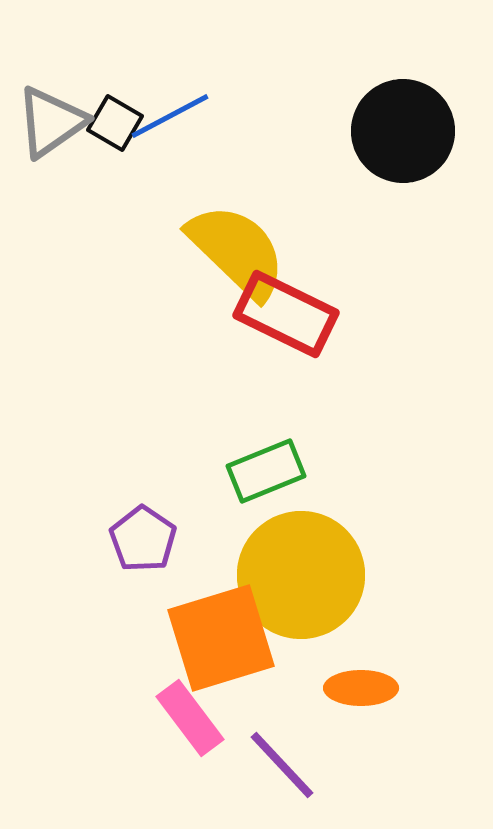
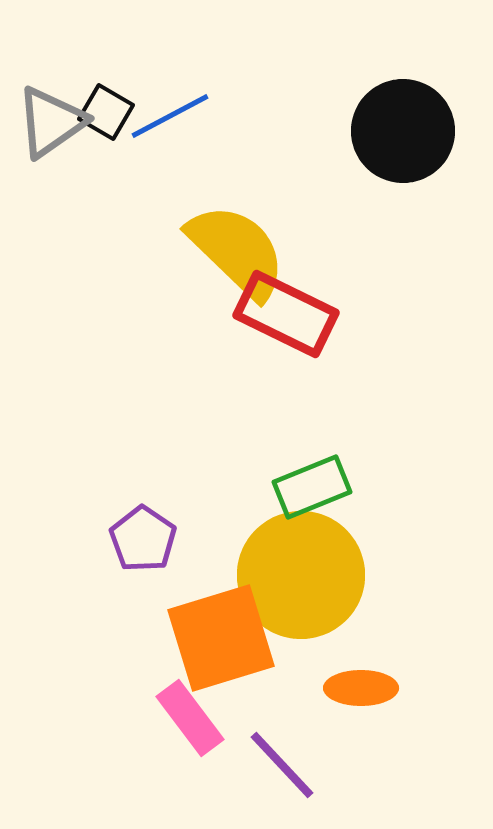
black square: moved 9 px left, 11 px up
green rectangle: moved 46 px right, 16 px down
